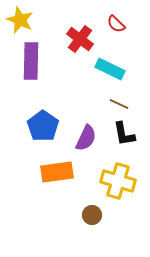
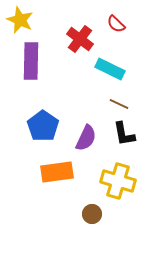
brown circle: moved 1 px up
